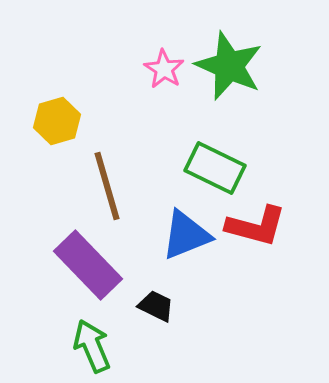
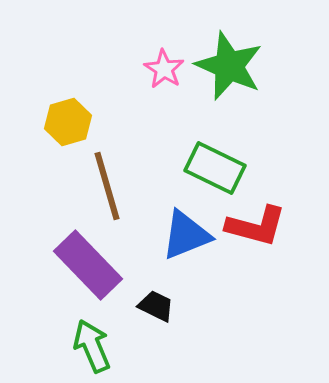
yellow hexagon: moved 11 px right, 1 px down
